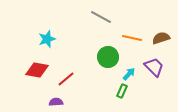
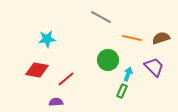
cyan star: rotated 12 degrees clockwise
green circle: moved 3 px down
cyan arrow: moved 1 px left; rotated 24 degrees counterclockwise
